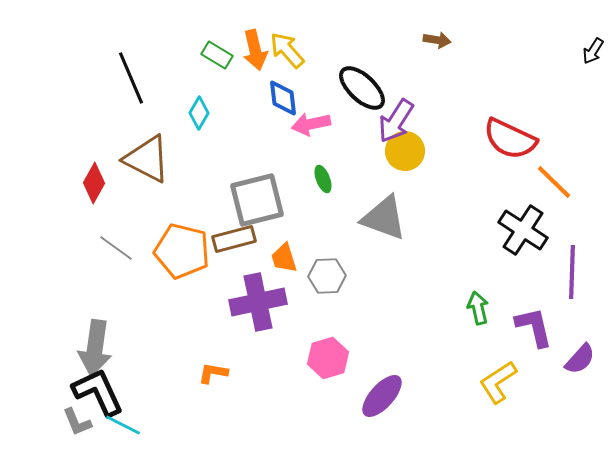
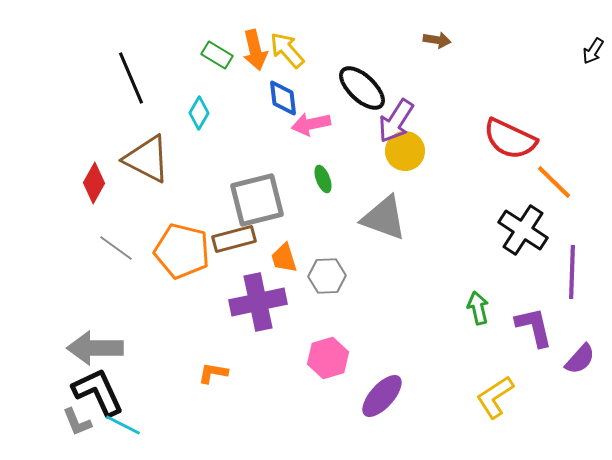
gray arrow: rotated 82 degrees clockwise
yellow L-shape: moved 3 px left, 15 px down
